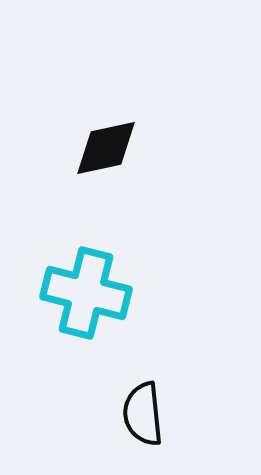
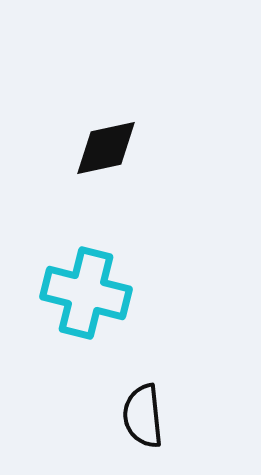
black semicircle: moved 2 px down
